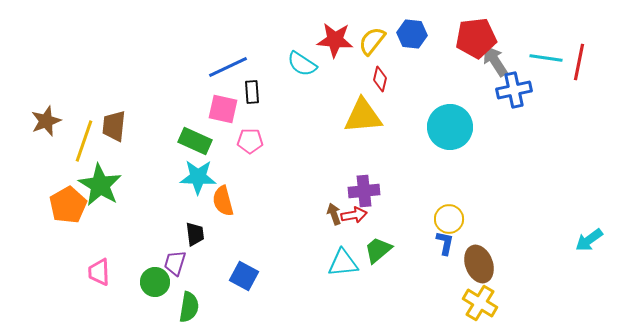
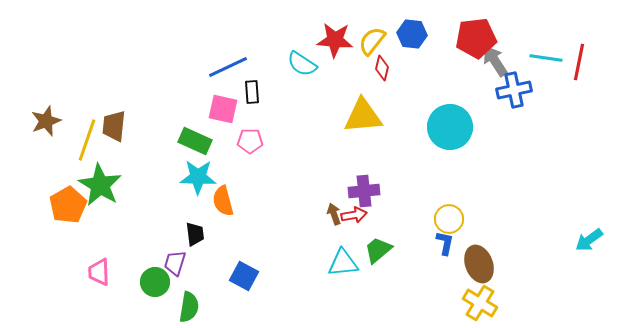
red diamond: moved 2 px right, 11 px up
yellow line: moved 3 px right, 1 px up
